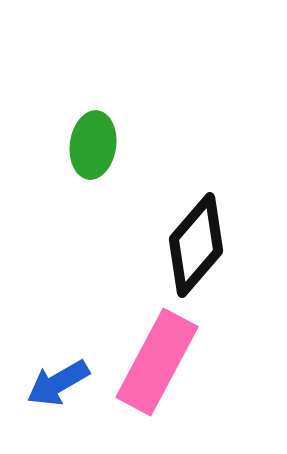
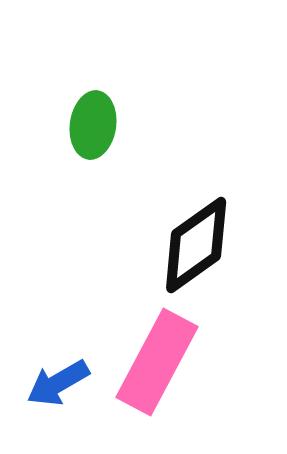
green ellipse: moved 20 px up
black diamond: rotated 14 degrees clockwise
